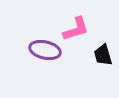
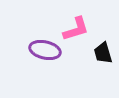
black trapezoid: moved 2 px up
